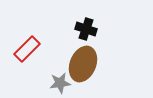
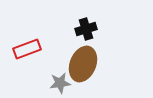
black cross: rotated 35 degrees counterclockwise
red rectangle: rotated 24 degrees clockwise
